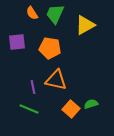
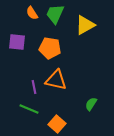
purple square: rotated 12 degrees clockwise
purple line: moved 1 px right
green semicircle: rotated 40 degrees counterclockwise
orange square: moved 14 px left, 15 px down
